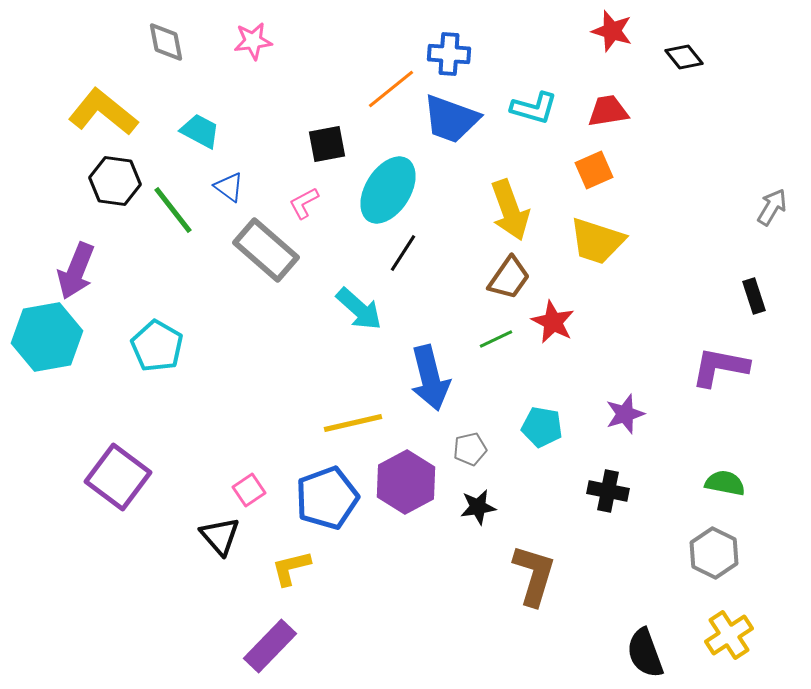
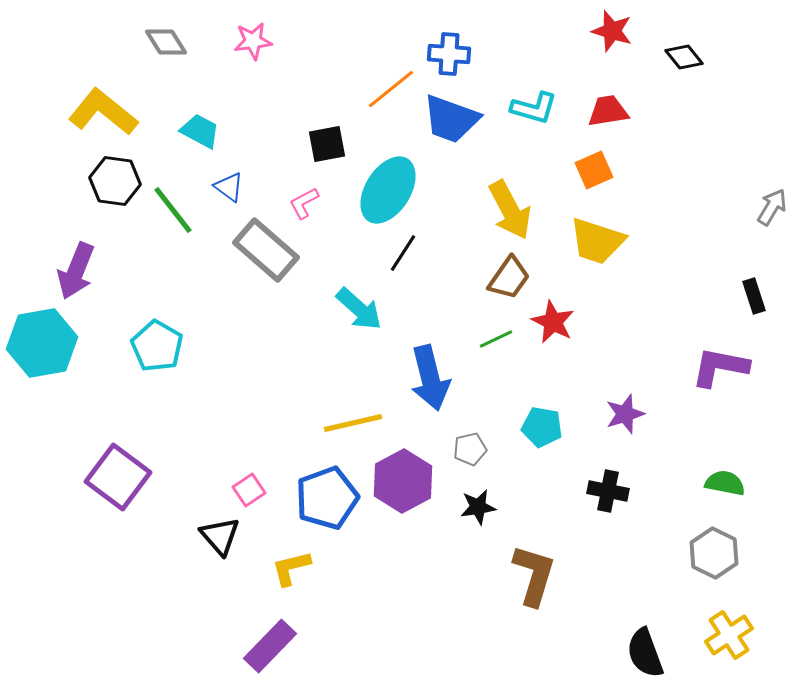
gray diamond at (166, 42): rotated 21 degrees counterclockwise
yellow arrow at (510, 210): rotated 8 degrees counterclockwise
cyan hexagon at (47, 337): moved 5 px left, 6 px down
purple hexagon at (406, 482): moved 3 px left, 1 px up
